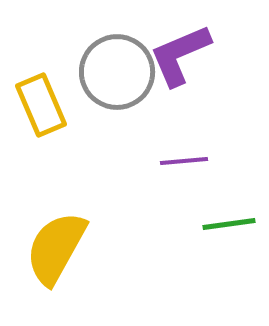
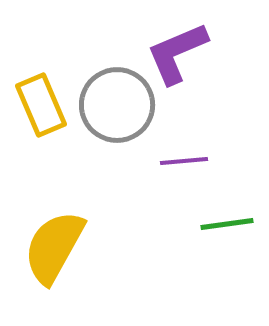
purple L-shape: moved 3 px left, 2 px up
gray circle: moved 33 px down
green line: moved 2 px left
yellow semicircle: moved 2 px left, 1 px up
